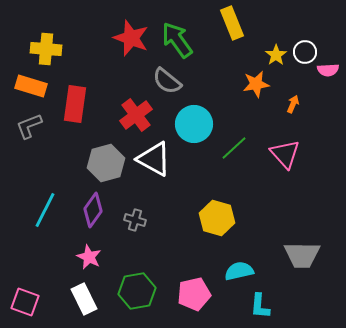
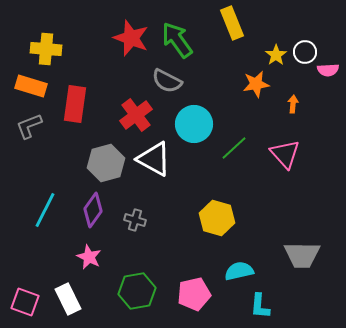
gray semicircle: rotated 12 degrees counterclockwise
orange arrow: rotated 18 degrees counterclockwise
white rectangle: moved 16 px left
